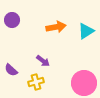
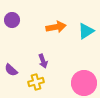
purple arrow: rotated 32 degrees clockwise
